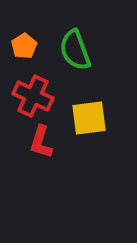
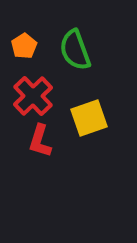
red cross: rotated 21 degrees clockwise
yellow square: rotated 12 degrees counterclockwise
red L-shape: moved 1 px left, 1 px up
